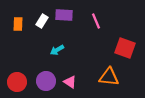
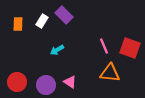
purple rectangle: rotated 42 degrees clockwise
pink line: moved 8 px right, 25 px down
red square: moved 5 px right
orange triangle: moved 1 px right, 4 px up
purple circle: moved 4 px down
